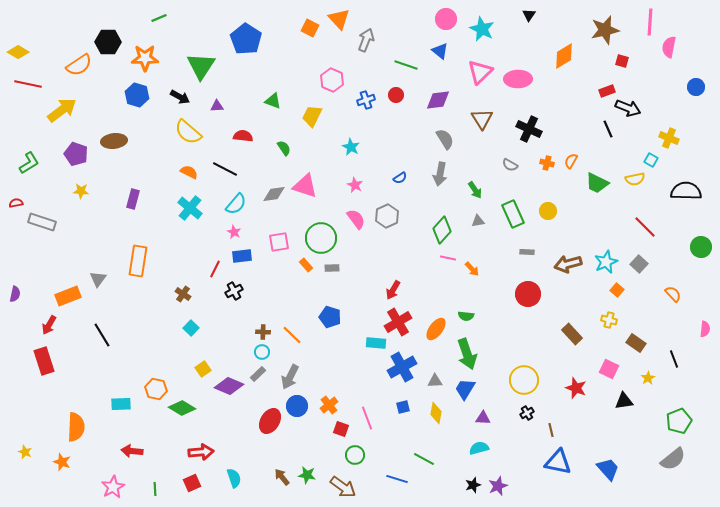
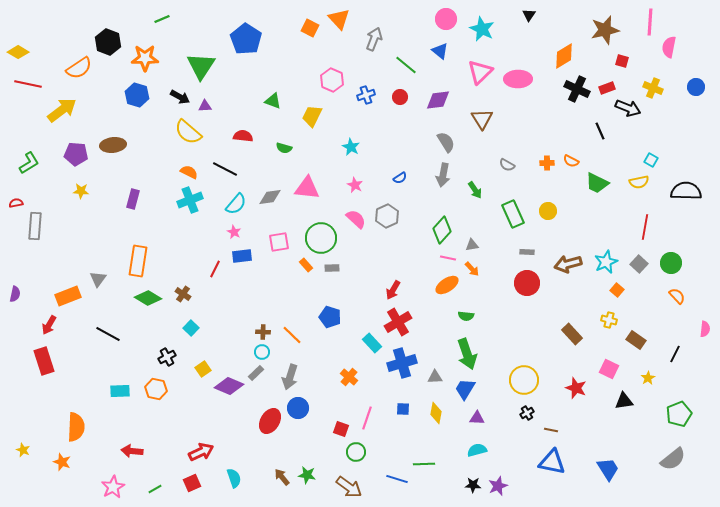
green line at (159, 18): moved 3 px right, 1 px down
gray arrow at (366, 40): moved 8 px right, 1 px up
black hexagon at (108, 42): rotated 20 degrees clockwise
orange semicircle at (79, 65): moved 3 px down
green line at (406, 65): rotated 20 degrees clockwise
red rectangle at (607, 91): moved 3 px up
red circle at (396, 95): moved 4 px right, 2 px down
blue cross at (366, 100): moved 5 px up
purple triangle at (217, 106): moved 12 px left
black cross at (529, 129): moved 48 px right, 40 px up
black line at (608, 129): moved 8 px left, 2 px down
yellow cross at (669, 138): moved 16 px left, 50 px up
gray semicircle at (445, 139): moved 1 px right, 3 px down
brown ellipse at (114, 141): moved 1 px left, 4 px down
green semicircle at (284, 148): rotated 140 degrees clockwise
purple pentagon at (76, 154): rotated 15 degrees counterclockwise
orange semicircle at (571, 161): rotated 91 degrees counterclockwise
orange cross at (547, 163): rotated 16 degrees counterclockwise
gray semicircle at (510, 165): moved 3 px left
gray arrow at (440, 174): moved 3 px right, 1 px down
yellow semicircle at (635, 179): moved 4 px right, 3 px down
pink triangle at (305, 186): moved 2 px right, 2 px down; rotated 12 degrees counterclockwise
gray diamond at (274, 194): moved 4 px left, 3 px down
cyan cross at (190, 208): moved 8 px up; rotated 30 degrees clockwise
pink semicircle at (356, 219): rotated 10 degrees counterclockwise
gray triangle at (478, 221): moved 6 px left, 24 px down
gray rectangle at (42, 222): moved 7 px left, 4 px down; rotated 76 degrees clockwise
red line at (645, 227): rotated 55 degrees clockwise
green circle at (701, 247): moved 30 px left, 16 px down
black cross at (234, 291): moved 67 px left, 66 px down
red circle at (528, 294): moved 1 px left, 11 px up
orange semicircle at (673, 294): moved 4 px right, 2 px down
orange ellipse at (436, 329): moved 11 px right, 44 px up; rotated 20 degrees clockwise
black line at (102, 335): moved 6 px right, 1 px up; rotated 30 degrees counterclockwise
cyan rectangle at (376, 343): moved 4 px left; rotated 42 degrees clockwise
brown rectangle at (636, 343): moved 3 px up
black line at (674, 359): moved 1 px right, 5 px up; rotated 48 degrees clockwise
blue cross at (402, 367): moved 4 px up; rotated 12 degrees clockwise
gray rectangle at (258, 374): moved 2 px left, 1 px up
gray arrow at (290, 377): rotated 10 degrees counterclockwise
gray triangle at (435, 381): moved 4 px up
cyan rectangle at (121, 404): moved 1 px left, 13 px up
orange cross at (329, 405): moved 20 px right, 28 px up; rotated 12 degrees counterclockwise
blue circle at (297, 406): moved 1 px right, 2 px down
blue square at (403, 407): moved 2 px down; rotated 16 degrees clockwise
green diamond at (182, 408): moved 34 px left, 110 px up
pink line at (367, 418): rotated 40 degrees clockwise
purple triangle at (483, 418): moved 6 px left
green pentagon at (679, 421): moved 7 px up
brown line at (551, 430): rotated 64 degrees counterclockwise
cyan semicircle at (479, 448): moved 2 px left, 2 px down
yellow star at (25, 452): moved 2 px left, 2 px up
red arrow at (201, 452): rotated 20 degrees counterclockwise
green circle at (355, 455): moved 1 px right, 3 px up
green line at (424, 459): moved 5 px down; rotated 30 degrees counterclockwise
blue triangle at (558, 462): moved 6 px left
blue trapezoid at (608, 469): rotated 10 degrees clockwise
black star at (473, 485): rotated 21 degrees clockwise
brown arrow at (343, 487): moved 6 px right
green line at (155, 489): rotated 64 degrees clockwise
